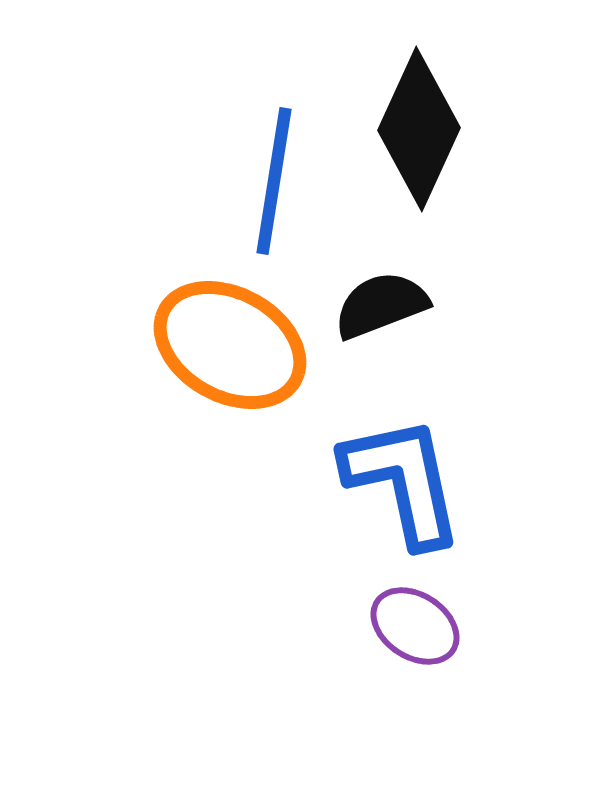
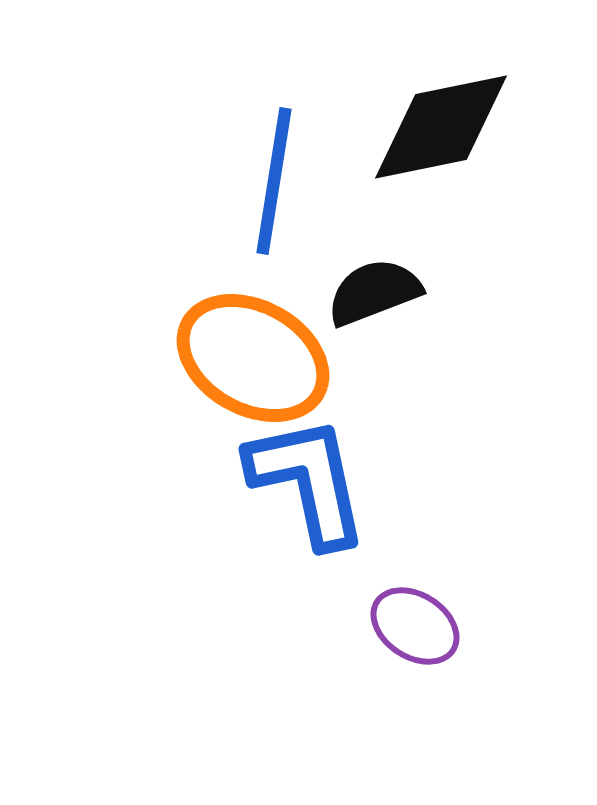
black diamond: moved 22 px right, 2 px up; rotated 54 degrees clockwise
black semicircle: moved 7 px left, 13 px up
orange ellipse: moved 23 px right, 13 px down
blue L-shape: moved 95 px left
